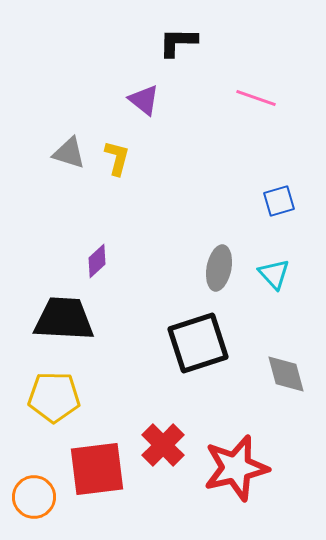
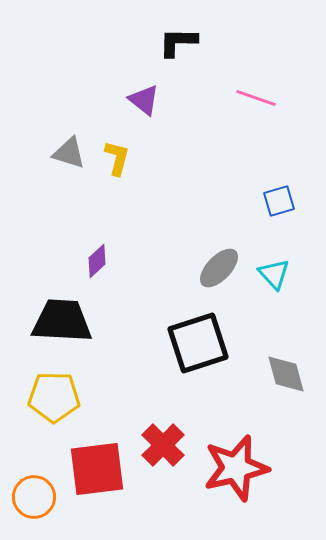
gray ellipse: rotated 33 degrees clockwise
black trapezoid: moved 2 px left, 2 px down
